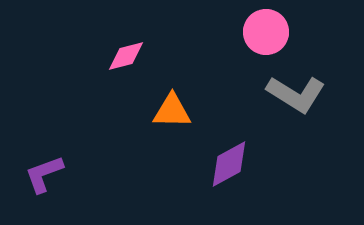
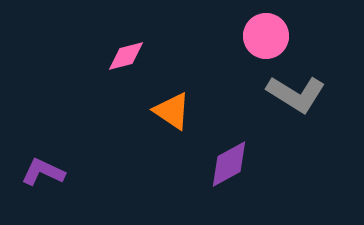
pink circle: moved 4 px down
orange triangle: rotated 33 degrees clockwise
purple L-shape: moved 1 px left, 2 px up; rotated 45 degrees clockwise
